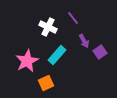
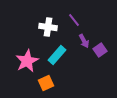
purple line: moved 1 px right, 2 px down
white cross: rotated 18 degrees counterclockwise
purple square: moved 2 px up
